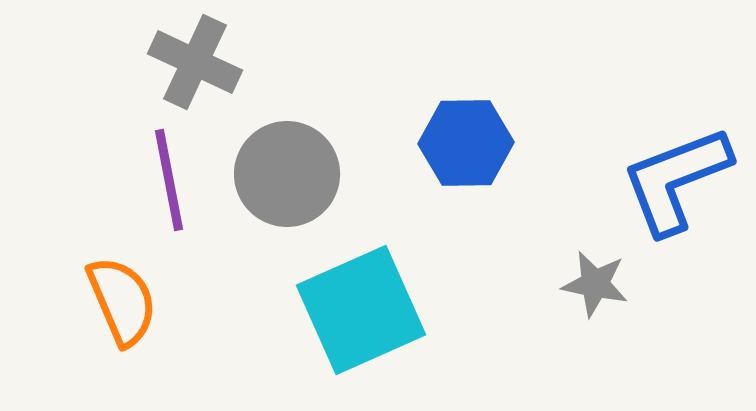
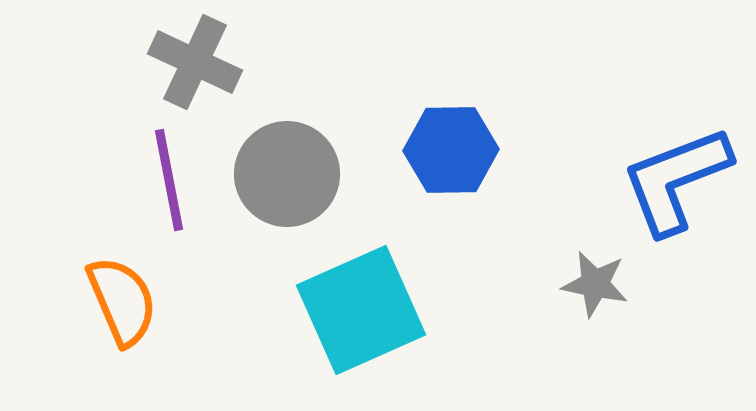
blue hexagon: moved 15 px left, 7 px down
